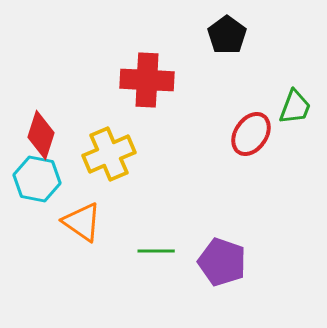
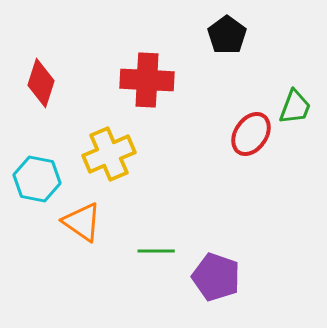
red diamond: moved 52 px up
purple pentagon: moved 6 px left, 15 px down
